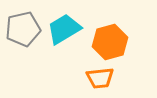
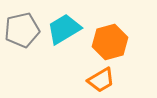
gray pentagon: moved 1 px left, 1 px down
orange trapezoid: moved 1 px right, 2 px down; rotated 24 degrees counterclockwise
